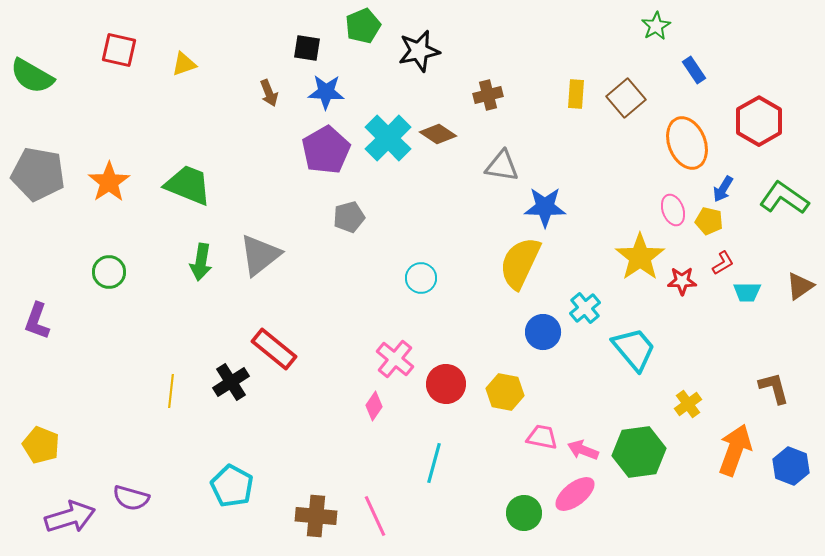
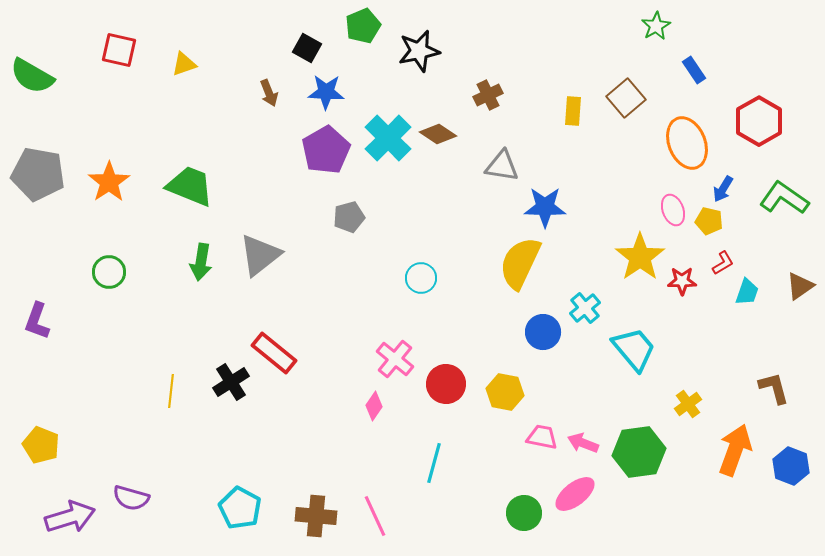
black square at (307, 48): rotated 20 degrees clockwise
yellow rectangle at (576, 94): moved 3 px left, 17 px down
brown cross at (488, 95): rotated 12 degrees counterclockwise
green trapezoid at (188, 185): moved 2 px right, 1 px down
cyan trapezoid at (747, 292): rotated 72 degrees counterclockwise
red rectangle at (274, 349): moved 4 px down
pink arrow at (583, 450): moved 7 px up
cyan pentagon at (232, 486): moved 8 px right, 22 px down
